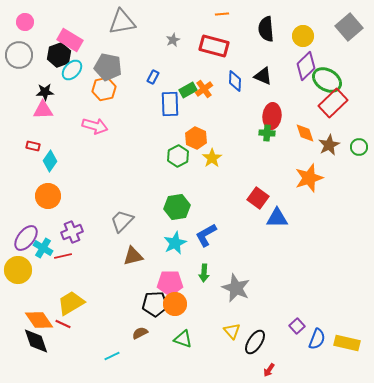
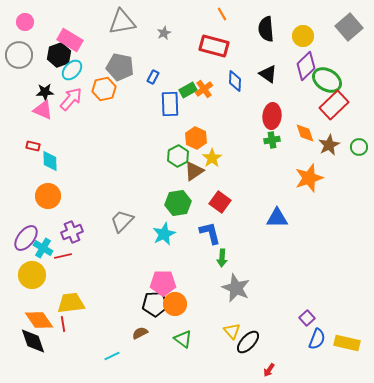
orange line at (222, 14): rotated 64 degrees clockwise
gray star at (173, 40): moved 9 px left, 7 px up
gray pentagon at (108, 67): moved 12 px right
black triangle at (263, 76): moved 5 px right, 2 px up; rotated 12 degrees clockwise
red rectangle at (333, 103): moved 1 px right, 2 px down
pink triangle at (43, 110): rotated 25 degrees clockwise
pink arrow at (95, 126): moved 24 px left, 27 px up; rotated 65 degrees counterclockwise
green cross at (267, 133): moved 5 px right, 7 px down; rotated 14 degrees counterclockwise
cyan diamond at (50, 161): rotated 35 degrees counterclockwise
red square at (258, 198): moved 38 px left, 4 px down
green hexagon at (177, 207): moved 1 px right, 4 px up
blue L-shape at (206, 235): moved 4 px right, 2 px up; rotated 105 degrees clockwise
cyan star at (175, 243): moved 11 px left, 9 px up
brown triangle at (133, 256): moved 61 px right, 85 px up; rotated 20 degrees counterclockwise
yellow circle at (18, 270): moved 14 px right, 5 px down
green arrow at (204, 273): moved 18 px right, 15 px up
pink pentagon at (170, 283): moved 7 px left
yellow trapezoid at (71, 303): rotated 24 degrees clockwise
red line at (63, 324): rotated 56 degrees clockwise
purple square at (297, 326): moved 10 px right, 8 px up
green triangle at (183, 339): rotated 18 degrees clockwise
black diamond at (36, 341): moved 3 px left
black ellipse at (255, 342): moved 7 px left; rotated 10 degrees clockwise
